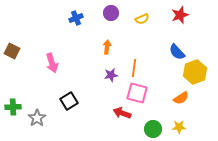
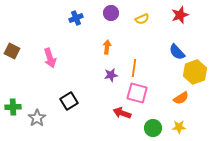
pink arrow: moved 2 px left, 5 px up
green circle: moved 1 px up
